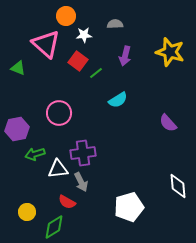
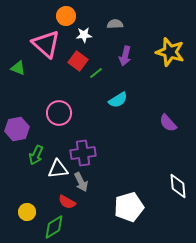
green arrow: moved 1 px right, 1 px down; rotated 48 degrees counterclockwise
